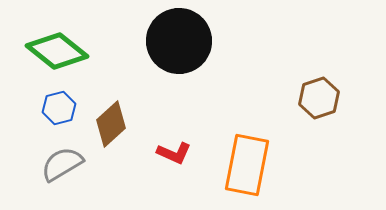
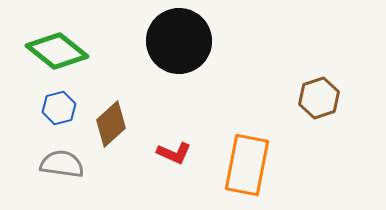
gray semicircle: rotated 39 degrees clockwise
